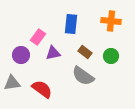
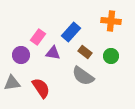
blue rectangle: moved 8 px down; rotated 36 degrees clockwise
purple triangle: rotated 21 degrees clockwise
red semicircle: moved 1 px left, 1 px up; rotated 20 degrees clockwise
